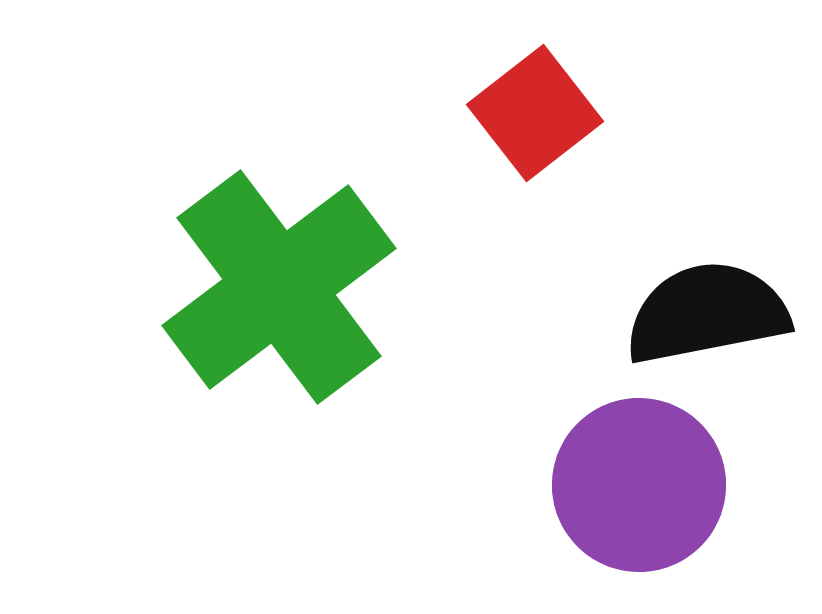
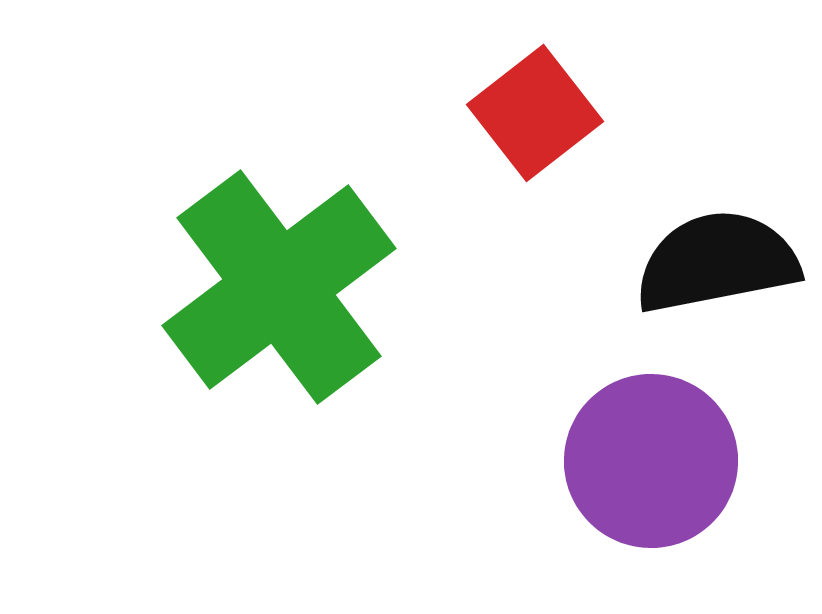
black semicircle: moved 10 px right, 51 px up
purple circle: moved 12 px right, 24 px up
